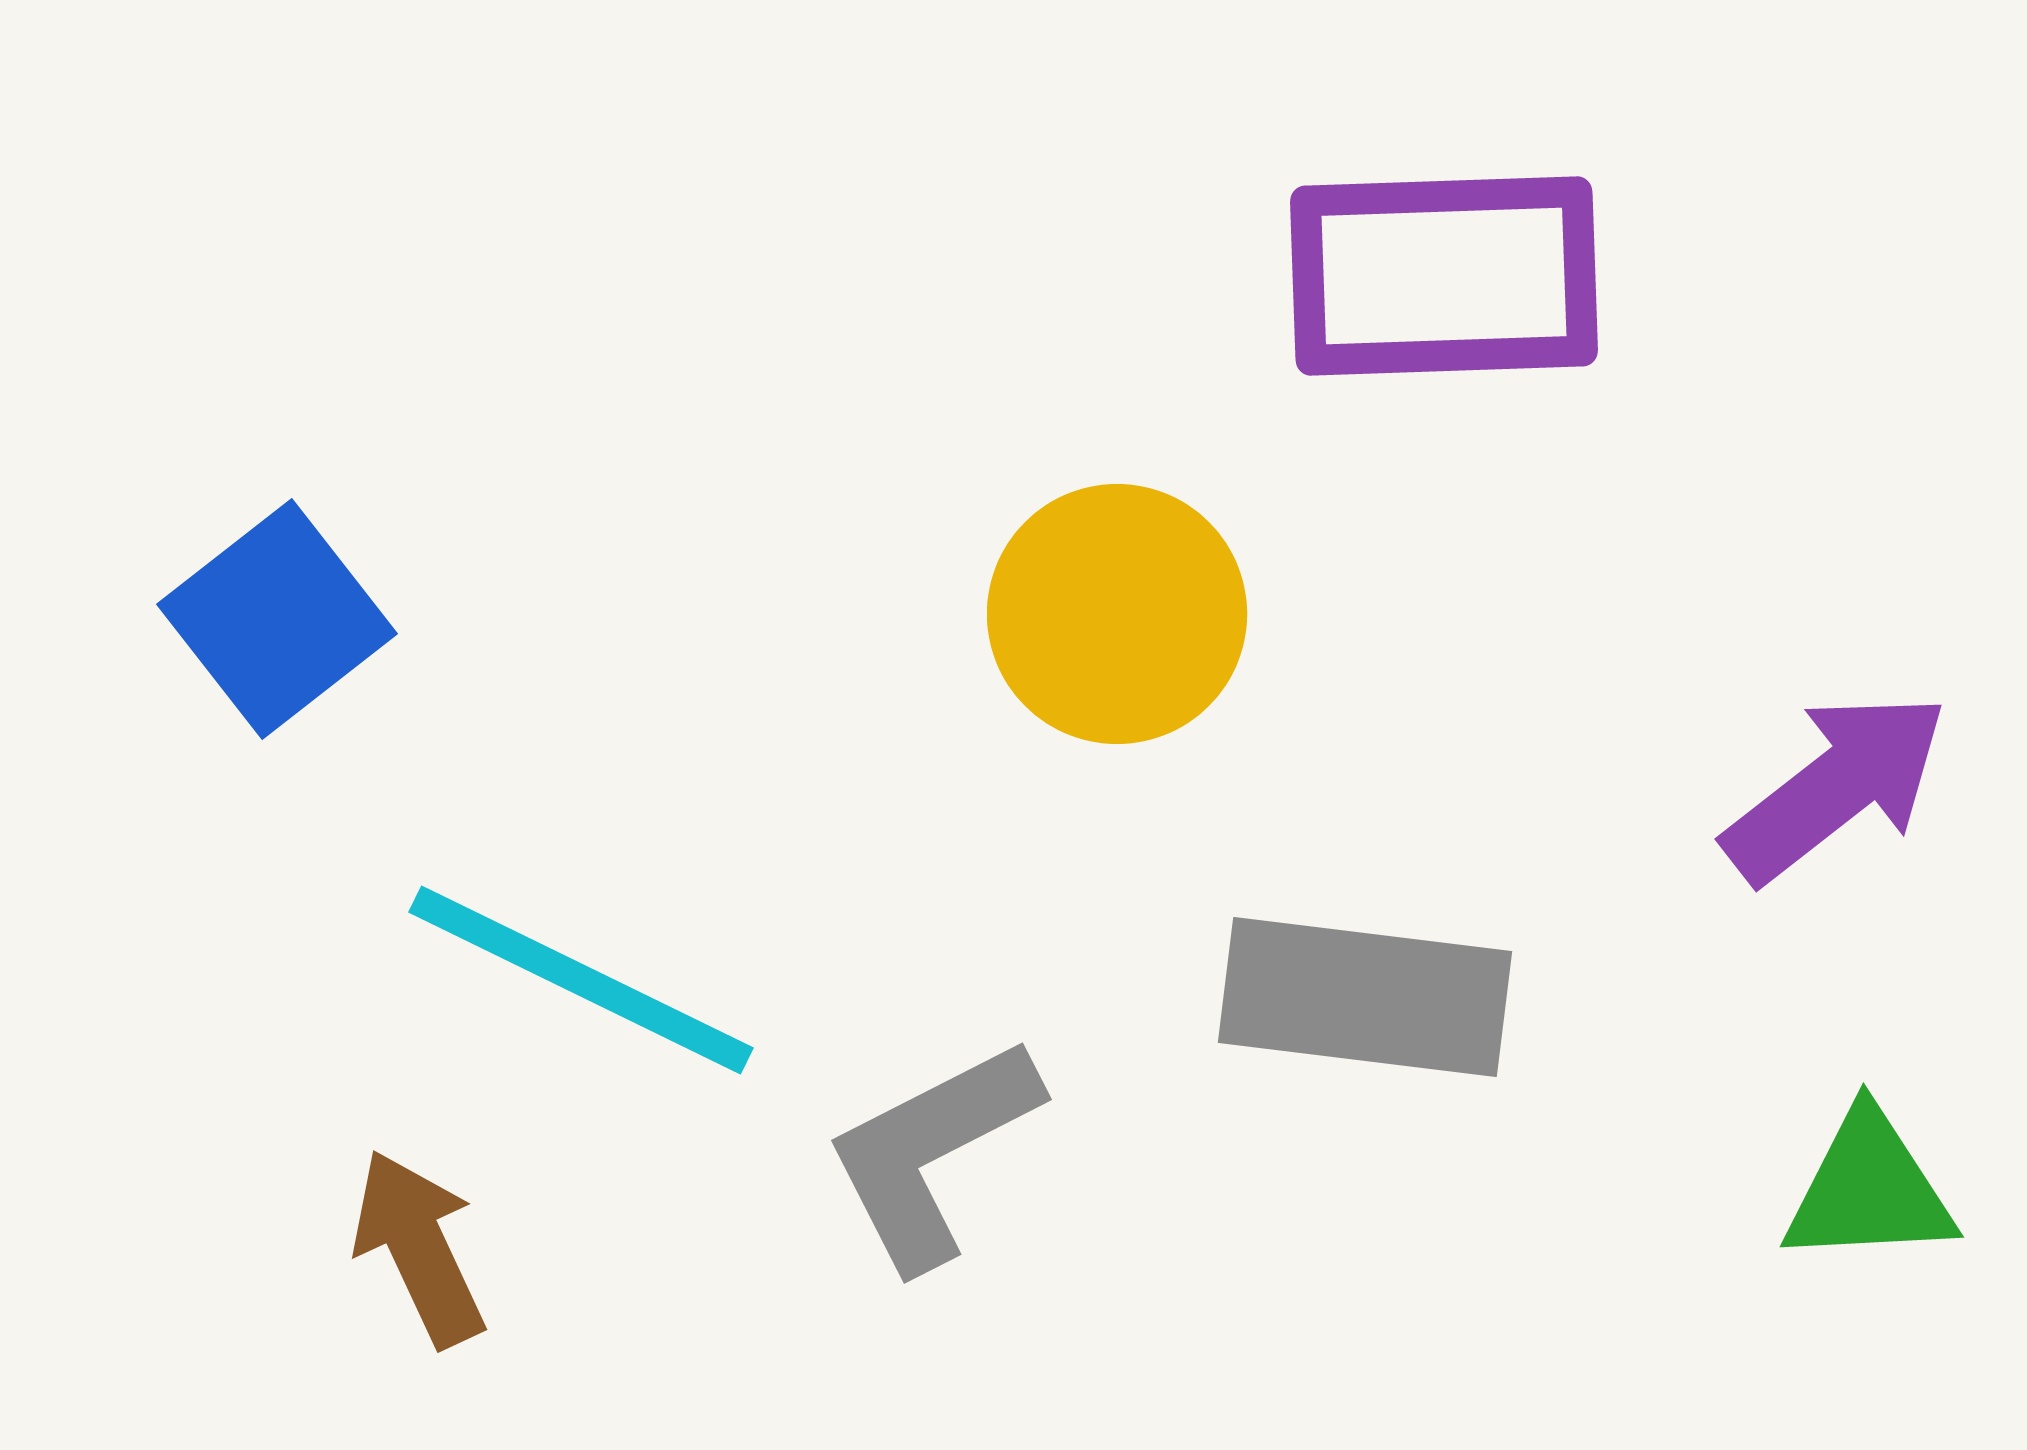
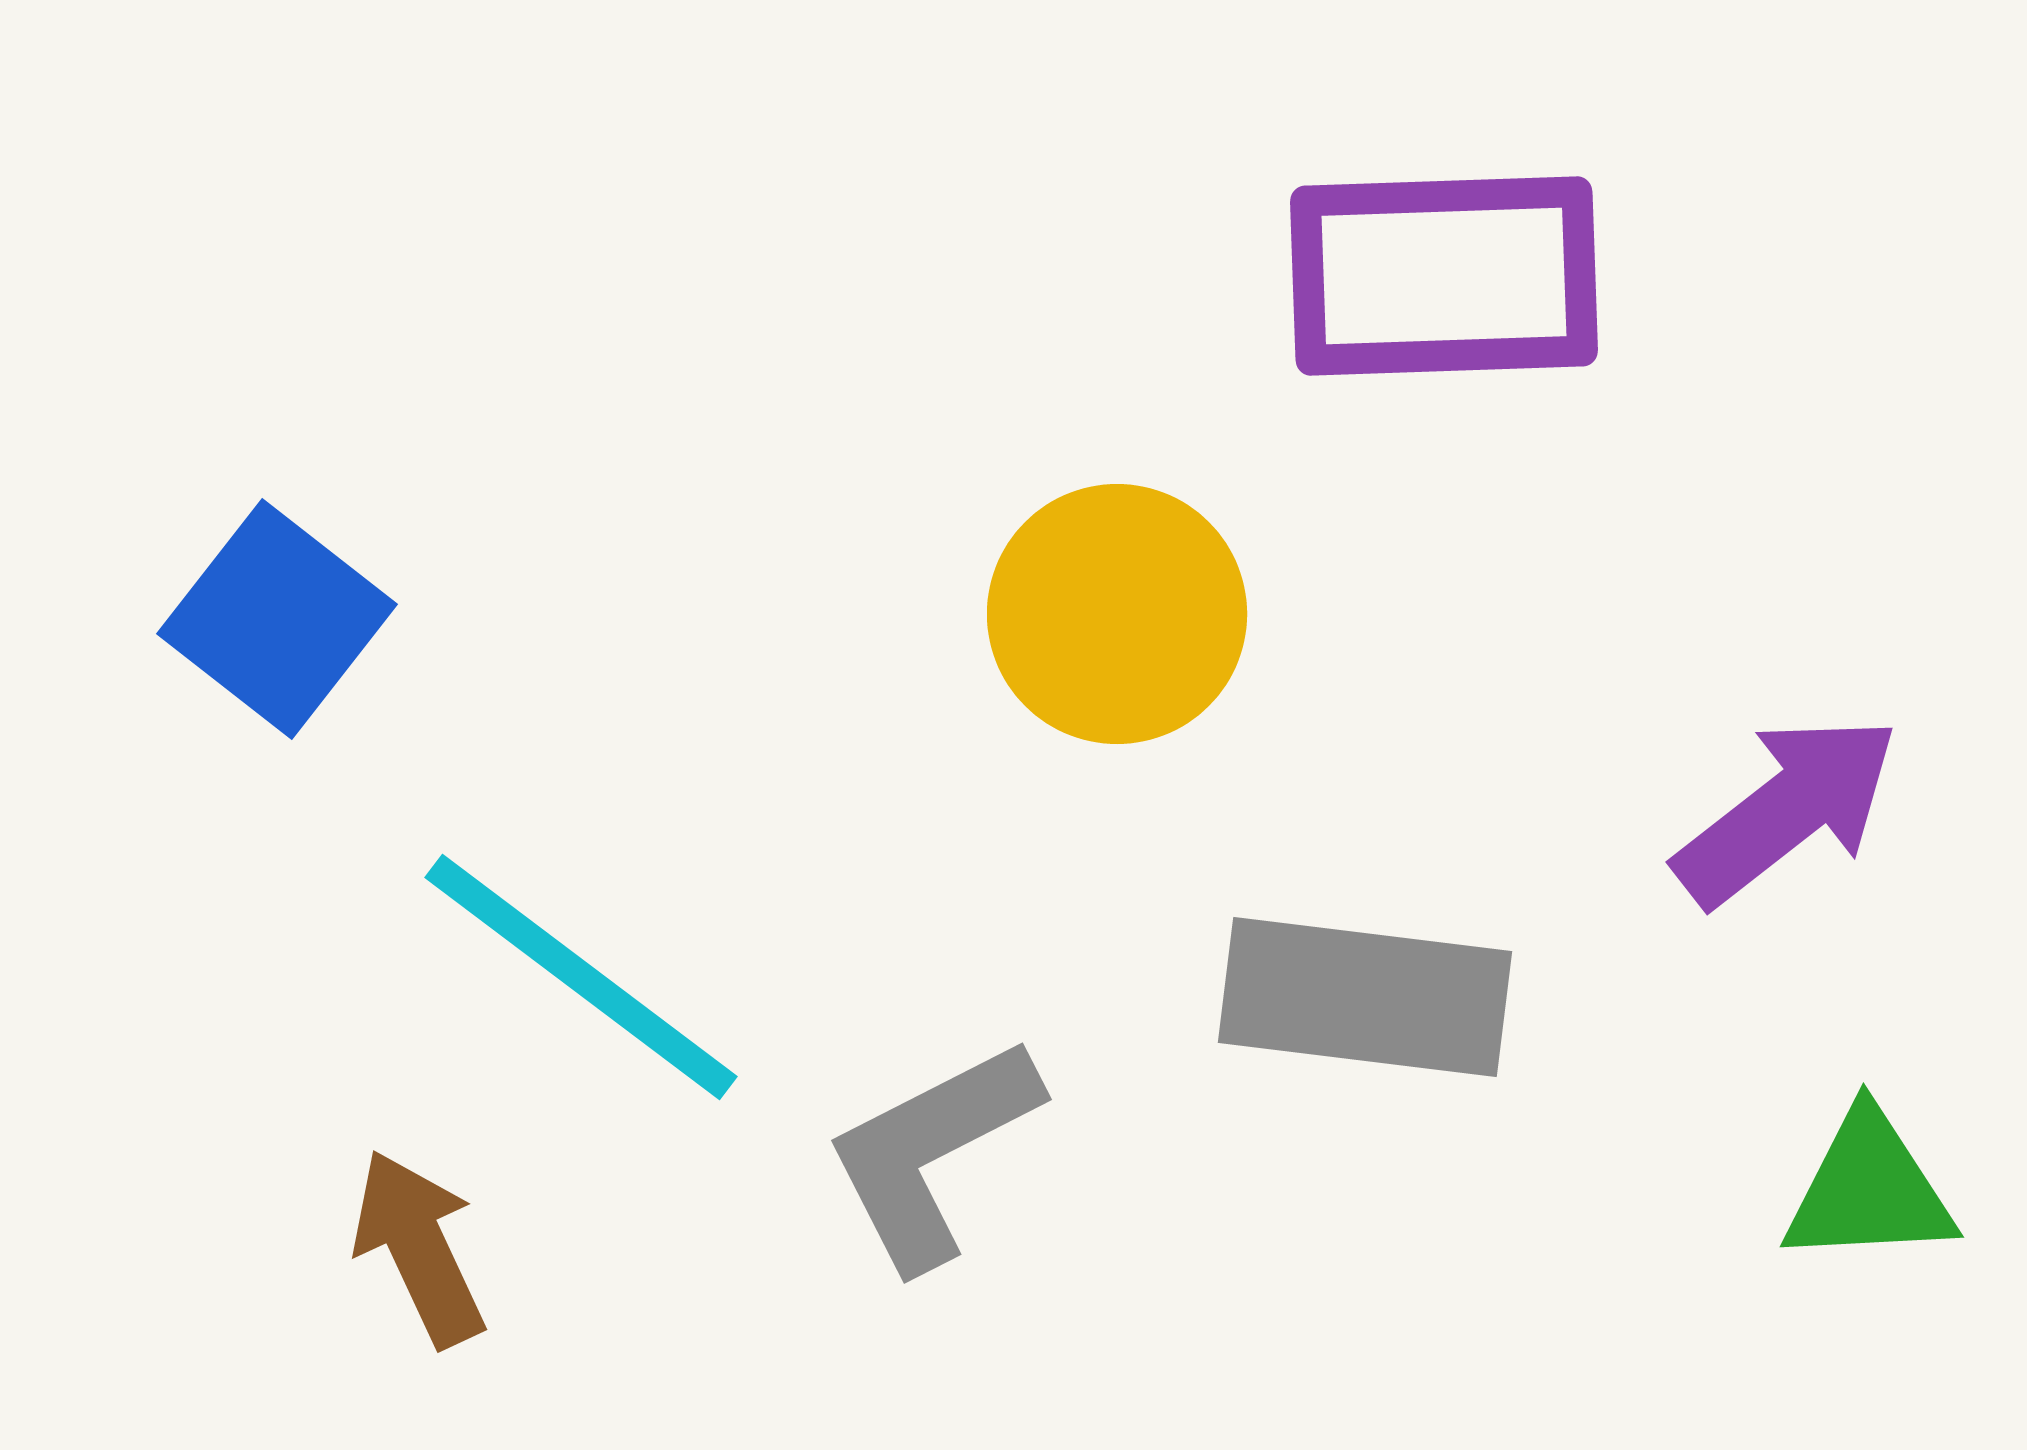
blue square: rotated 14 degrees counterclockwise
purple arrow: moved 49 px left, 23 px down
cyan line: moved 3 px up; rotated 11 degrees clockwise
